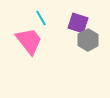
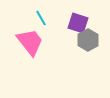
pink trapezoid: moved 1 px right, 1 px down
